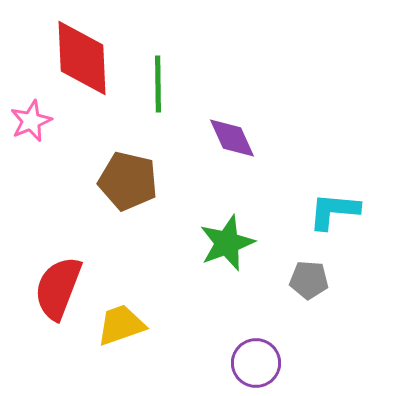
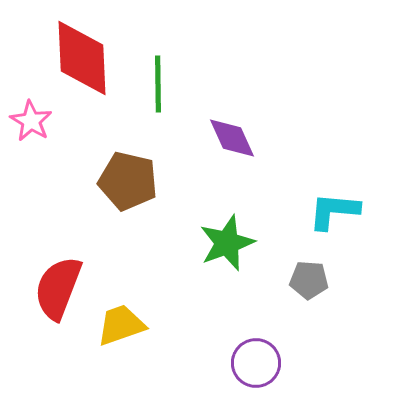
pink star: rotated 18 degrees counterclockwise
